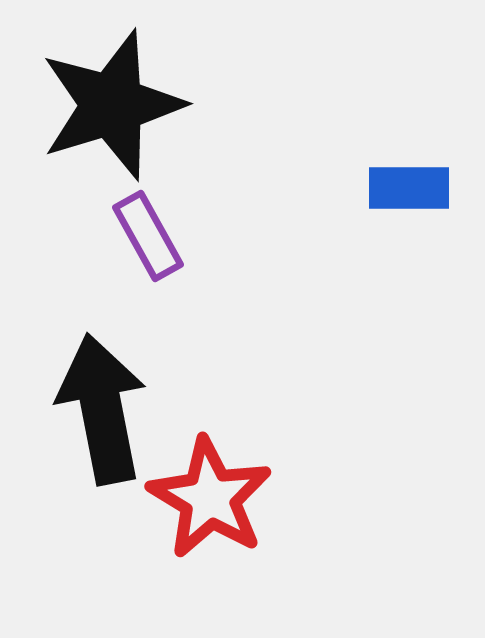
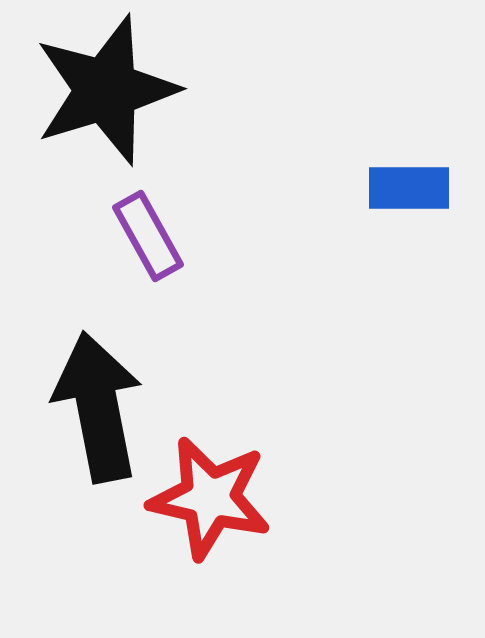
black star: moved 6 px left, 15 px up
black arrow: moved 4 px left, 2 px up
red star: rotated 18 degrees counterclockwise
